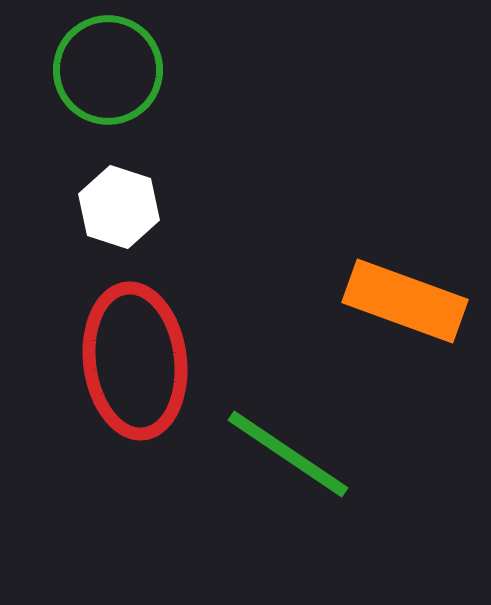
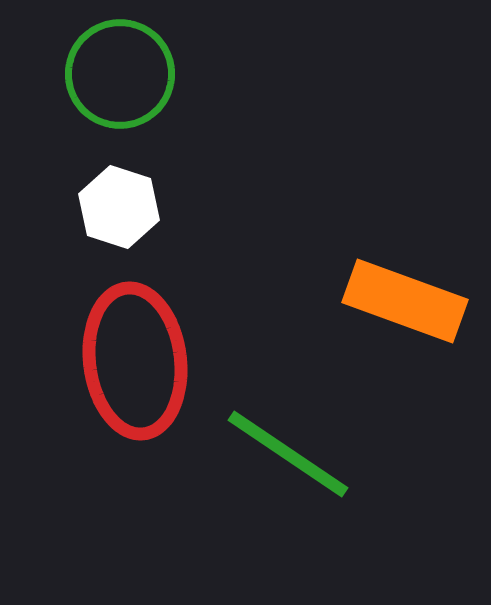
green circle: moved 12 px right, 4 px down
